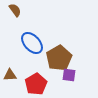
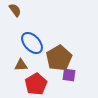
brown triangle: moved 11 px right, 10 px up
